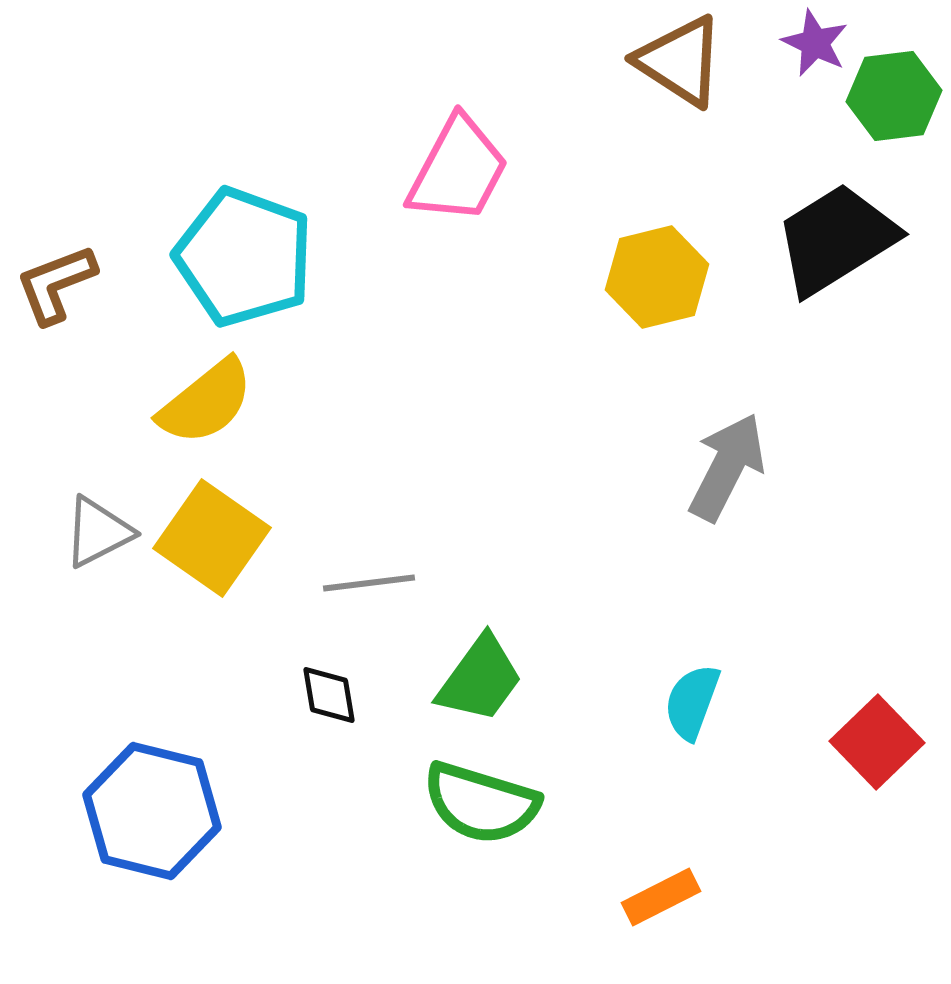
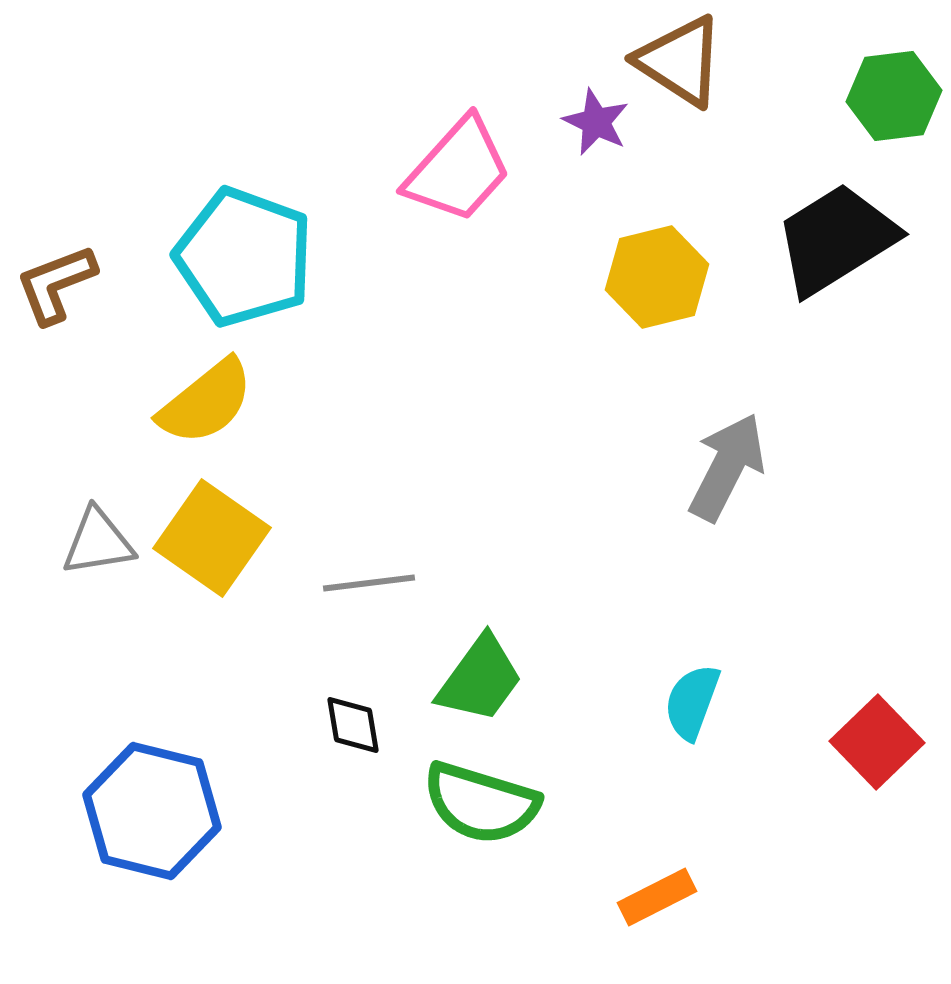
purple star: moved 219 px left, 79 px down
pink trapezoid: rotated 14 degrees clockwise
gray triangle: moved 10 px down; rotated 18 degrees clockwise
black diamond: moved 24 px right, 30 px down
orange rectangle: moved 4 px left
